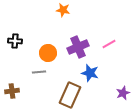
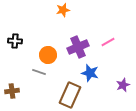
orange star: rotated 24 degrees counterclockwise
pink line: moved 1 px left, 2 px up
orange circle: moved 2 px down
gray line: rotated 24 degrees clockwise
purple star: moved 8 px up
